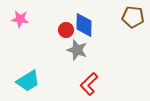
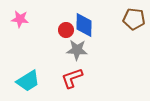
brown pentagon: moved 1 px right, 2 px down
gray star: rotated 15 degrees counterclockwise
red L-shape: moved 17 px left, 6 px up; rotated 25 degrees clockwise
